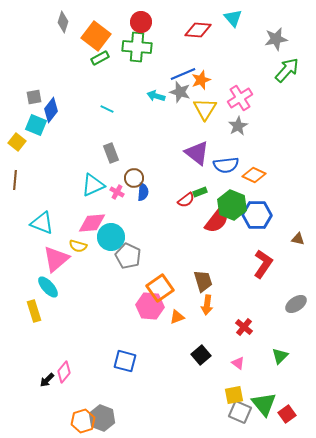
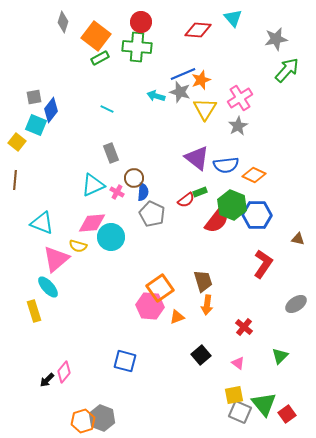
purple triangle at (197, 153): moved 5 px down
gray pentagon at (128, 256): moved 24 px right, 42 px up
